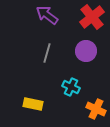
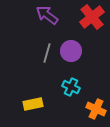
purple circle: moved 15 px left
yellow rectangle: rotated 24 degrees counterclockwise
